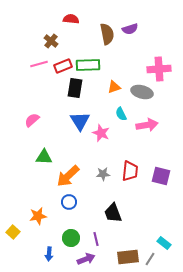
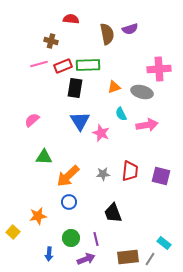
brown cross: rotated 24 degrees counterclockwise
